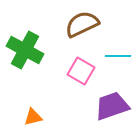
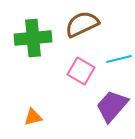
green cross: moved 8 px right, 12 px up; rotated 33 degrees counterclockwise
cyan line: moved 1 px right, 3 px down; rotated 15 degrees counterclockwise
purple trapezoid: rotated 30 degrees counterclockwise
